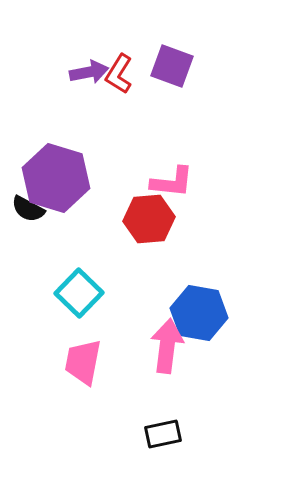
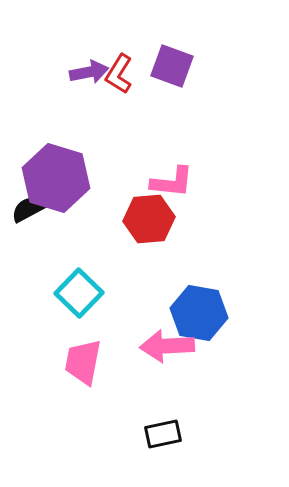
black semicircle: rotated 124 degrees clockwise
pink arrow: rotated 100 degrees counterclockwise
